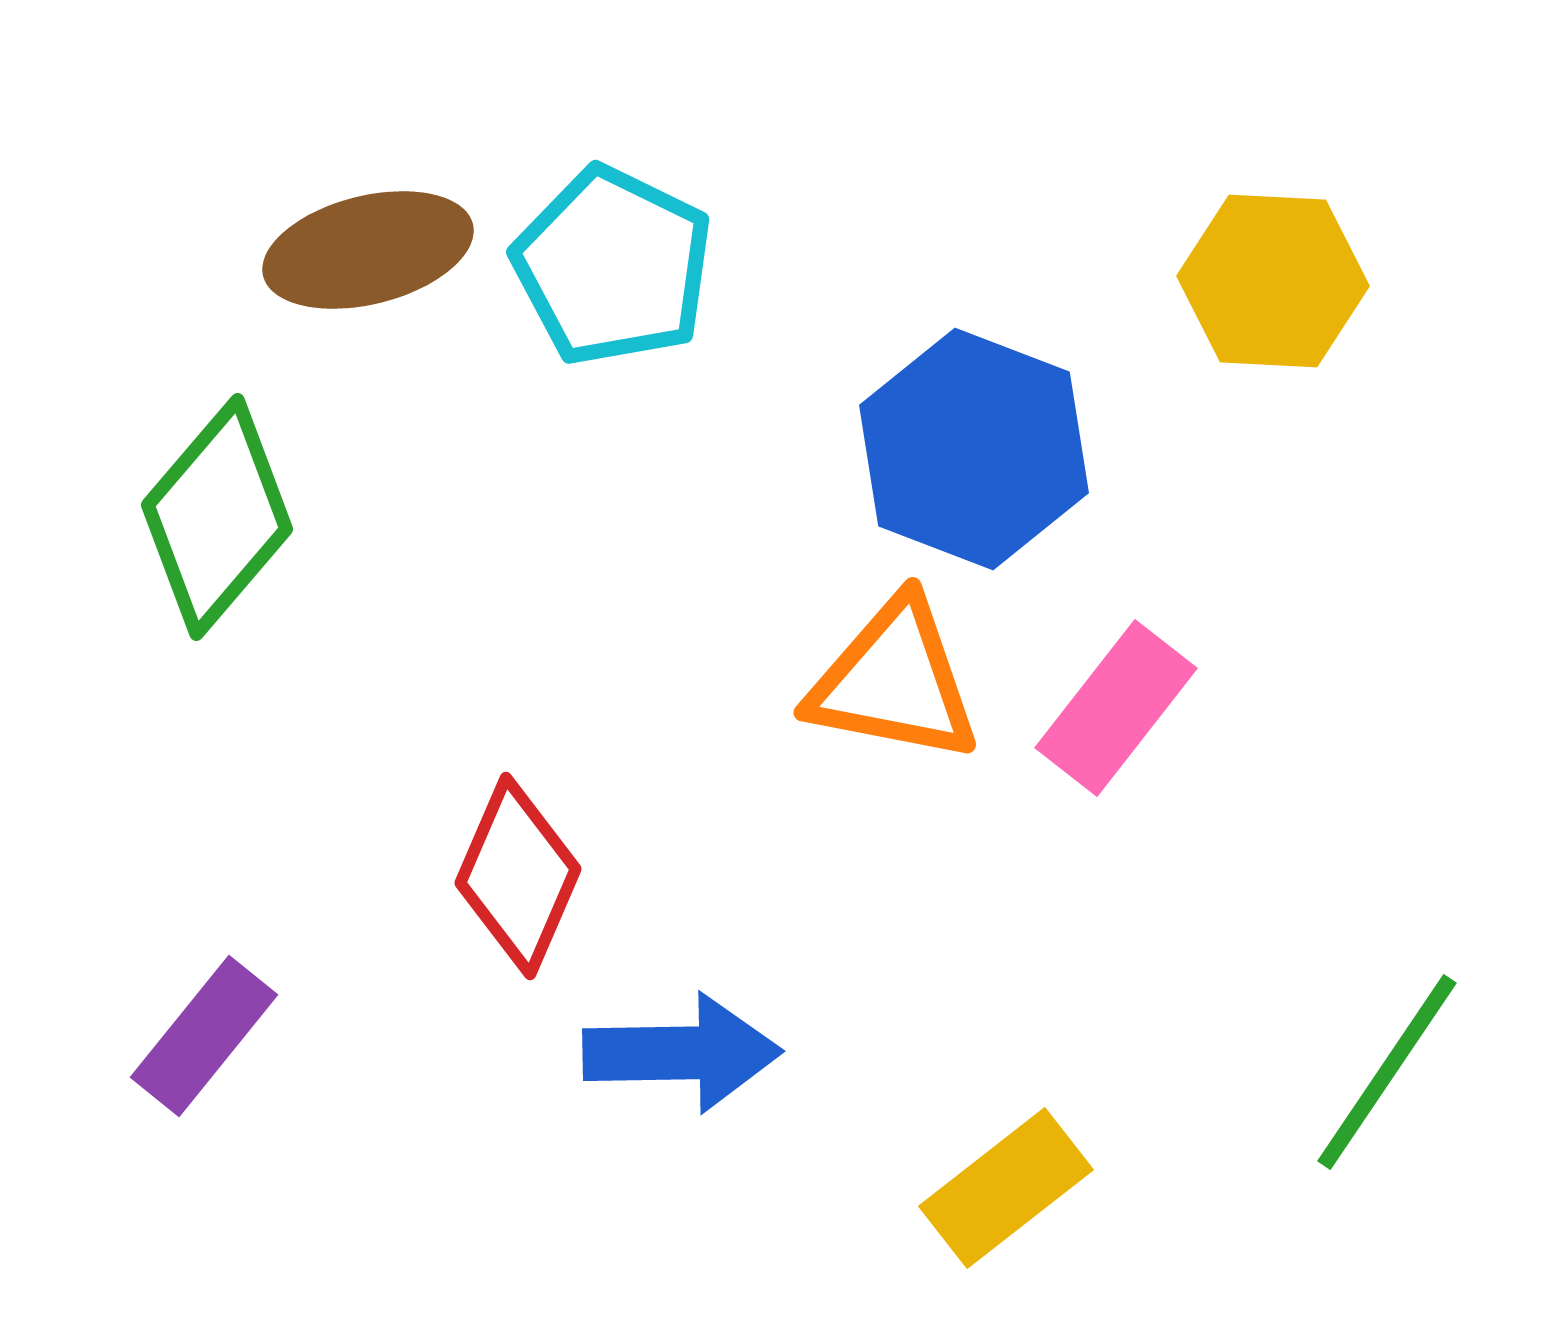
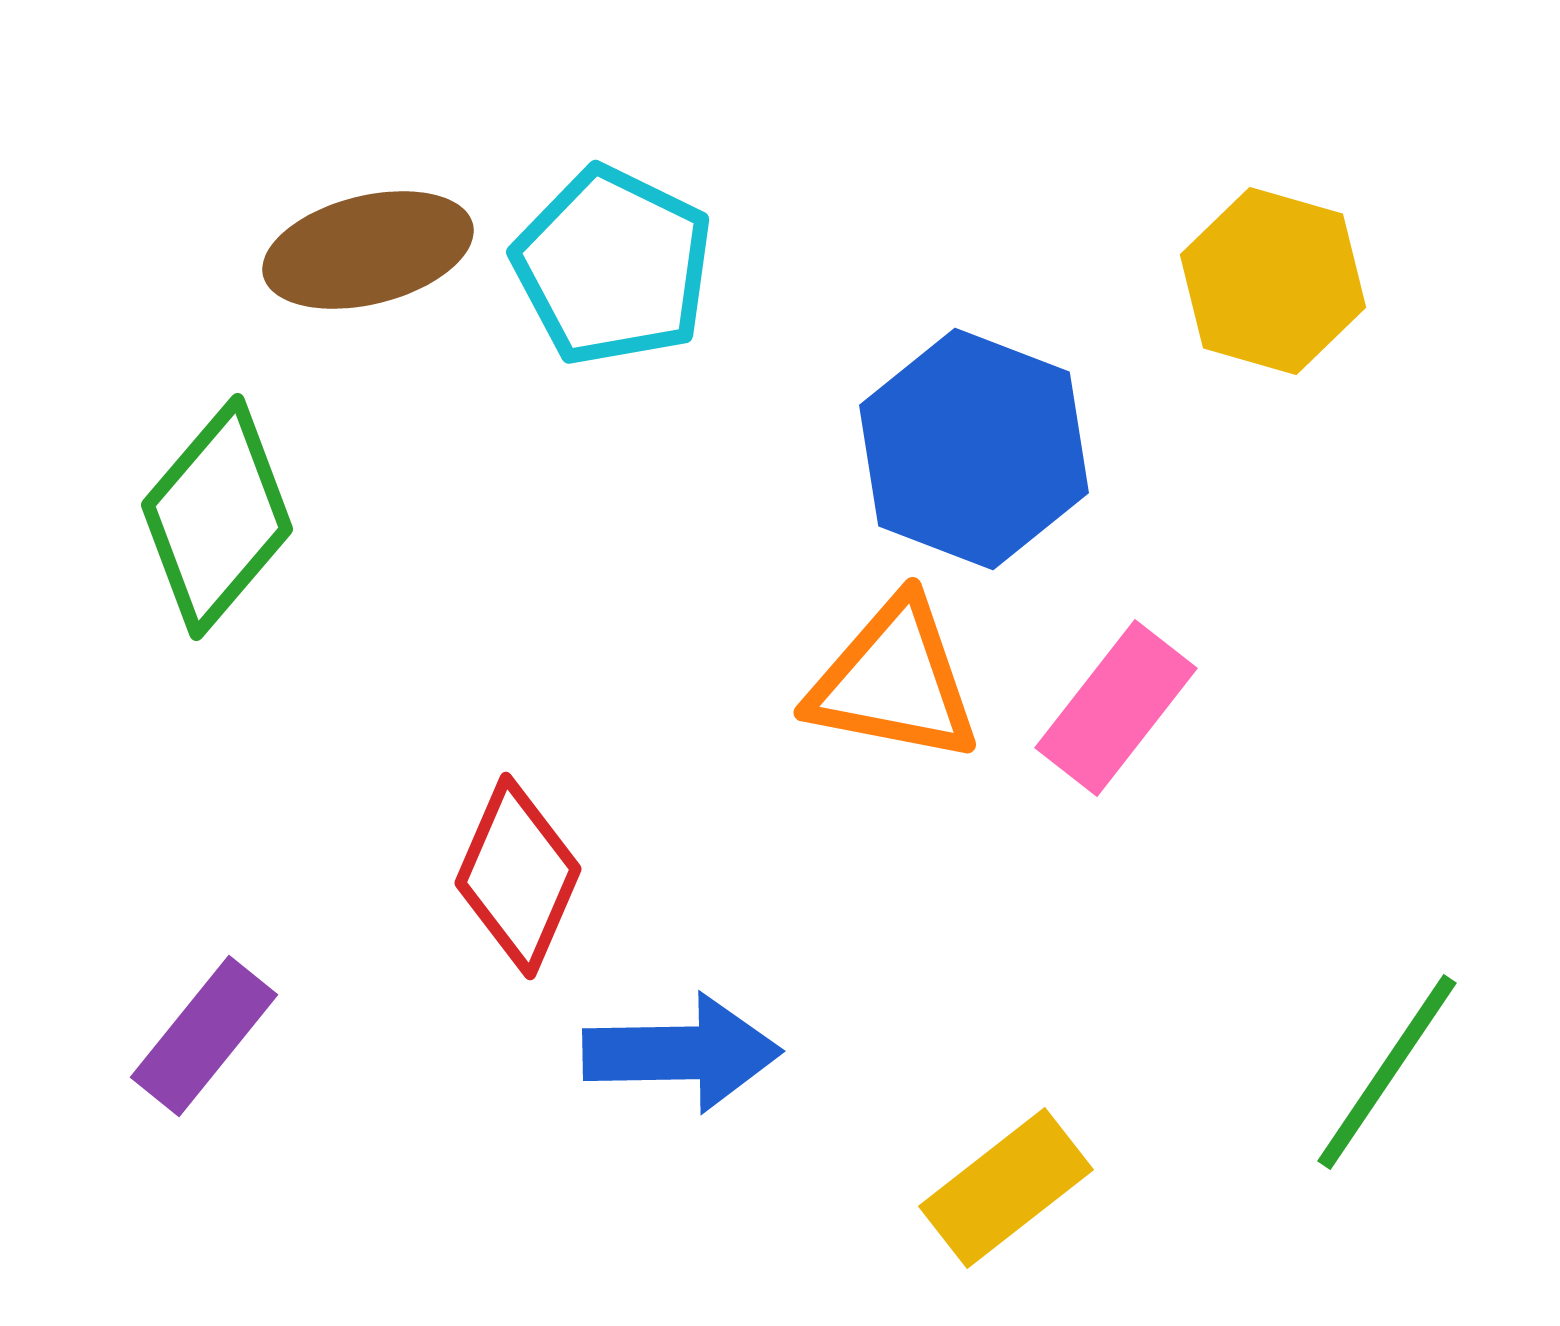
yellow hexagon: rotated 13 degrees clockwise
